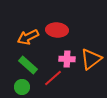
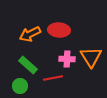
red ellipse: moved 2 px right
orange arrow: moved 2 px right, 3 px up
orange triangle: moved 2 px up; rotated 25 degrees counterclockwise
red line: rotated 30 degrees clockwise
green circle: moved 2 px left, 1 px up
